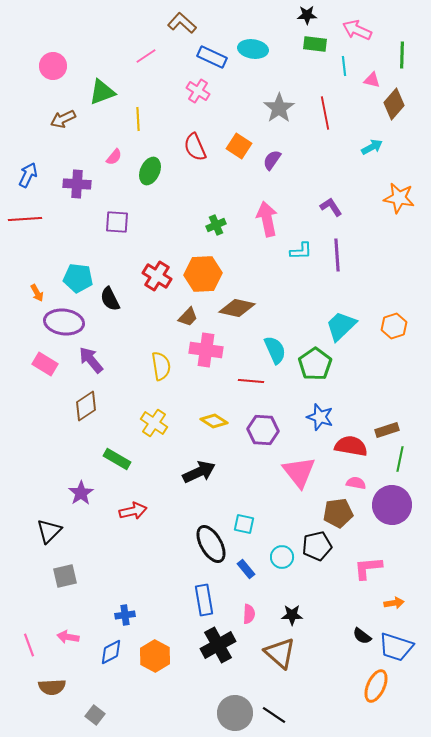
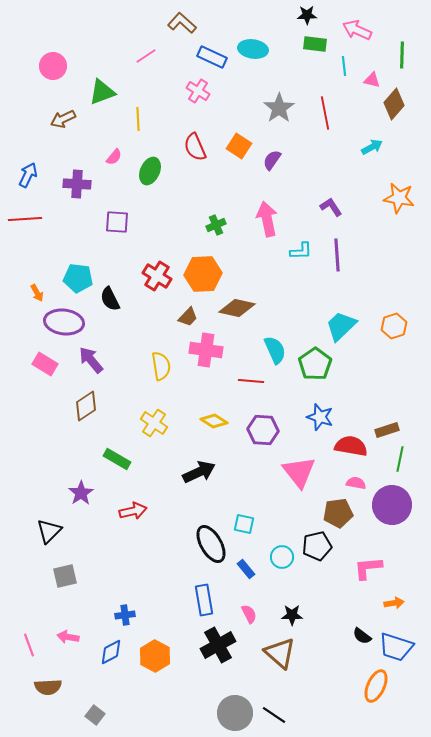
pink semicircle at (249, 614): rotated 30 degrees counterclockwise
brown semicircle at (52, 687): moved 4 px left
